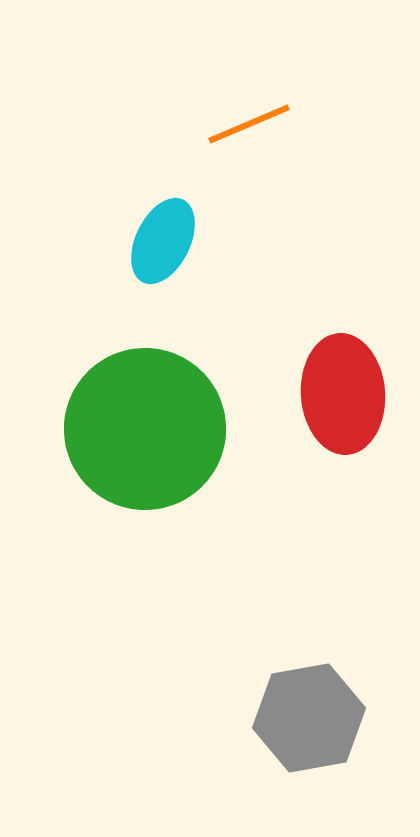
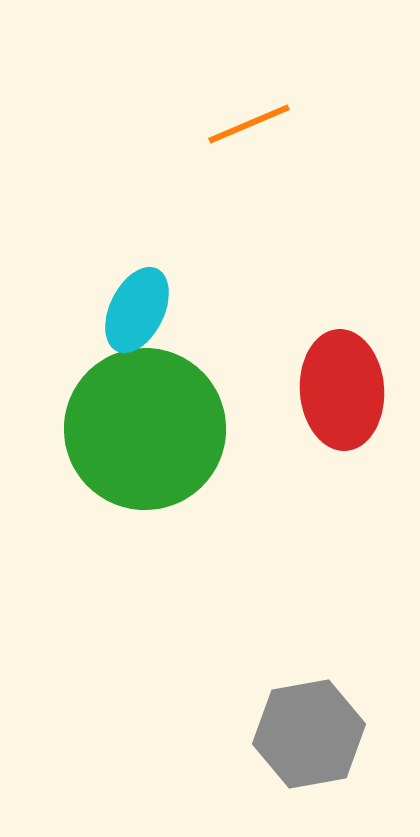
cyan ellipse: moved 26 px left, 69 px down
red ellipse: moved 1 px left, 4 px up
gray hexagon: moved 16 px down
